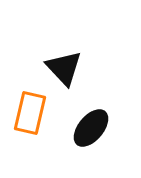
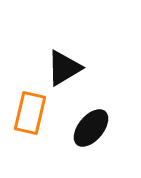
black triangle: rotated 42 degrees clockwise
